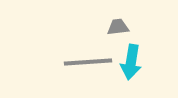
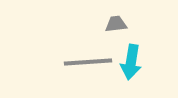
gray trapezoid: moved 2 px left, 3 px up
